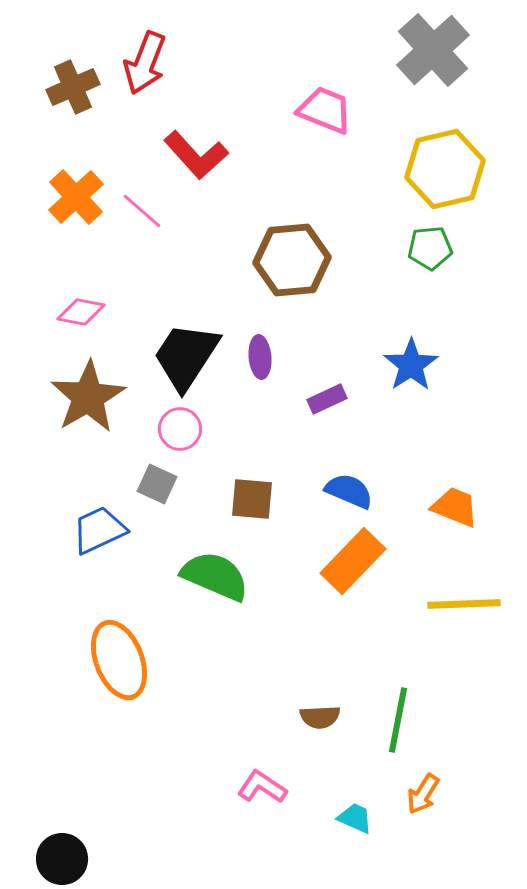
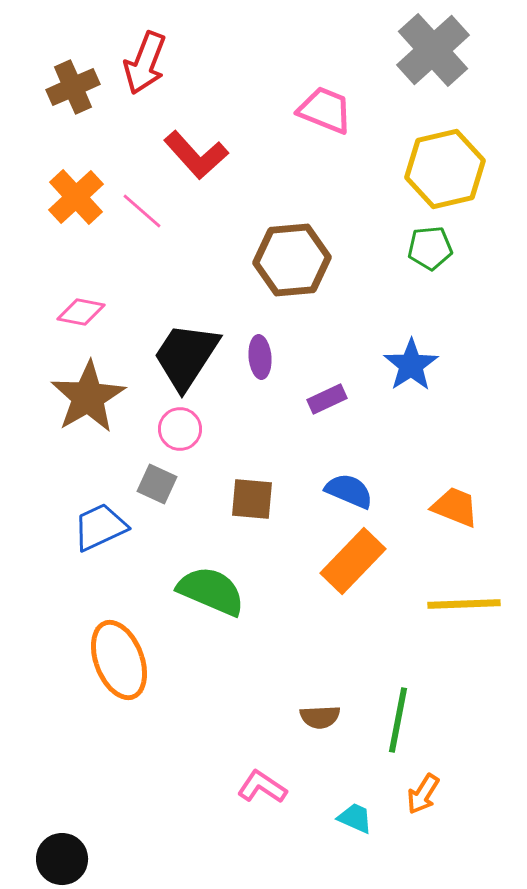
blue trapezoid: moved 1 px right, 3 px up
green semicircle: moved 4 px left, 15 px down
